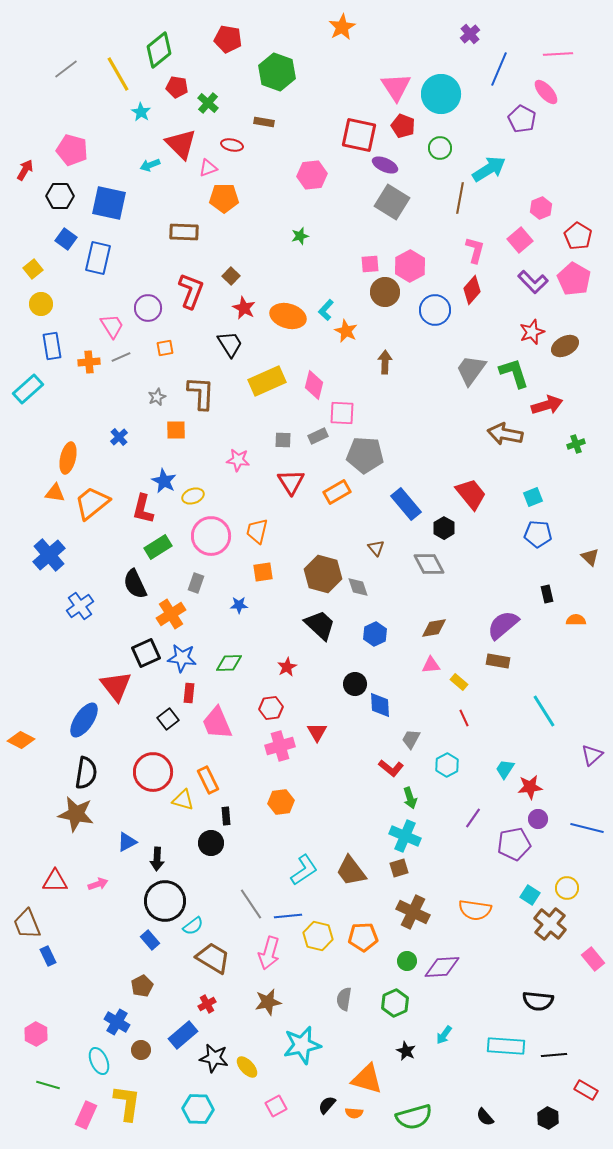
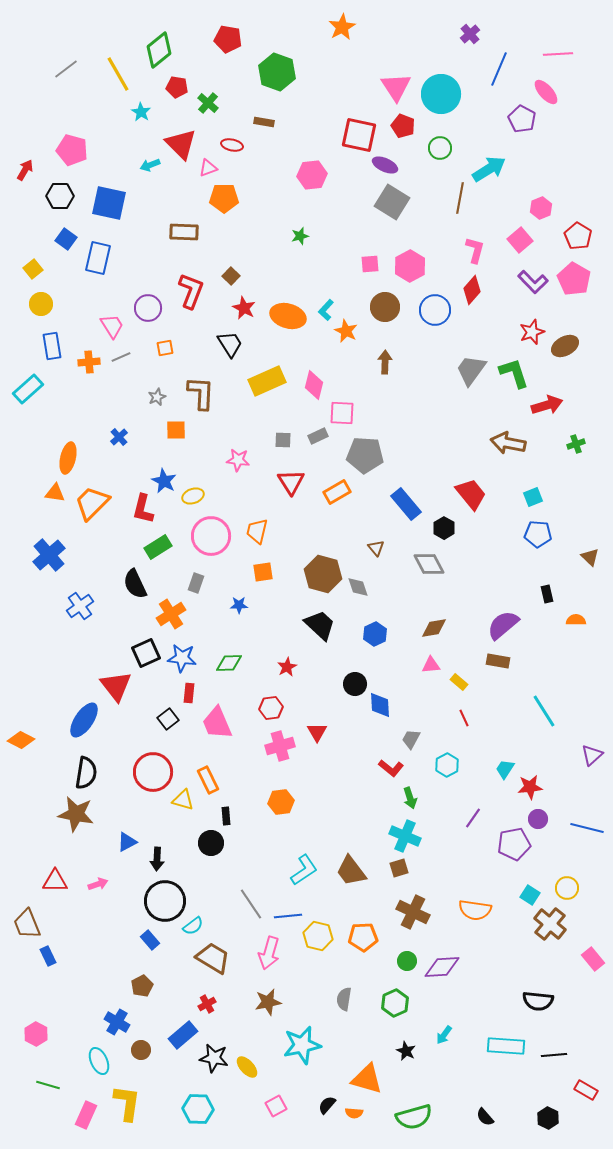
brown circle at (385, 292): moved 15 px down
brown arrow at (505, 434): moved 3 px right, 9 px down
orange trapezoid at (92, 503): rotated 6 degrees counterclockwise
